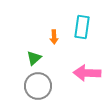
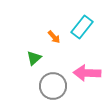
cyan rectangle: rotated 30 degrees clockwise
orange arrow: rotated 40 degrees counterclockwise
gray circle: moved 15 px right
